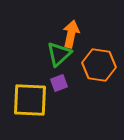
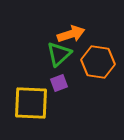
orange arrow: rotated 60 degrees clockwise
orange hexagon: moved 1 px left, 3 px up
yellow square: moved 1 px right, 3 px down
